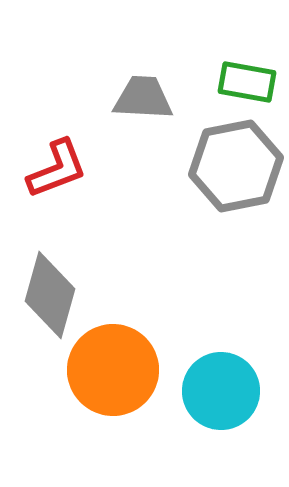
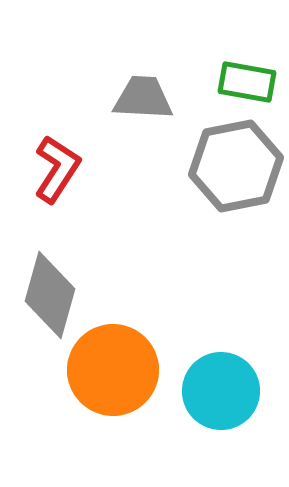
red L-shape: rotated 36 degrees counterclockwise
